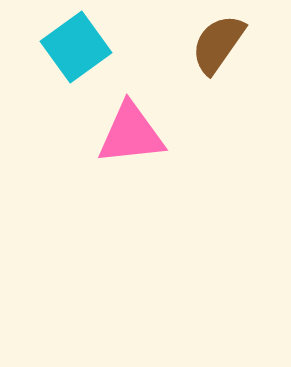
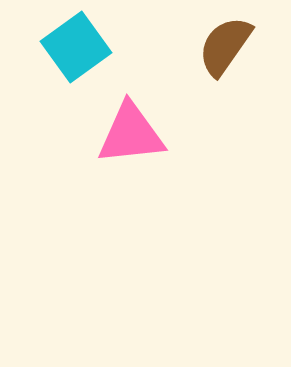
brown semicircle: moved 7 px right, 2 px down
